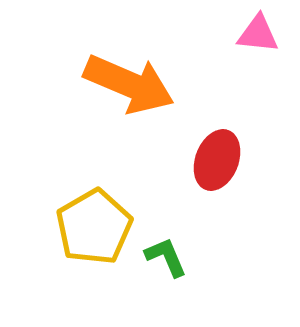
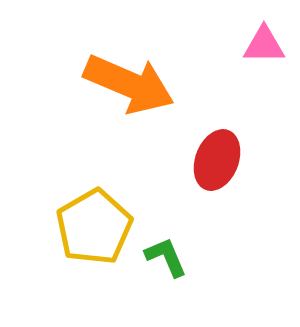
pink triangle: moved 6 px right, 11 px down; rotated 6 degrees counterclockwise
